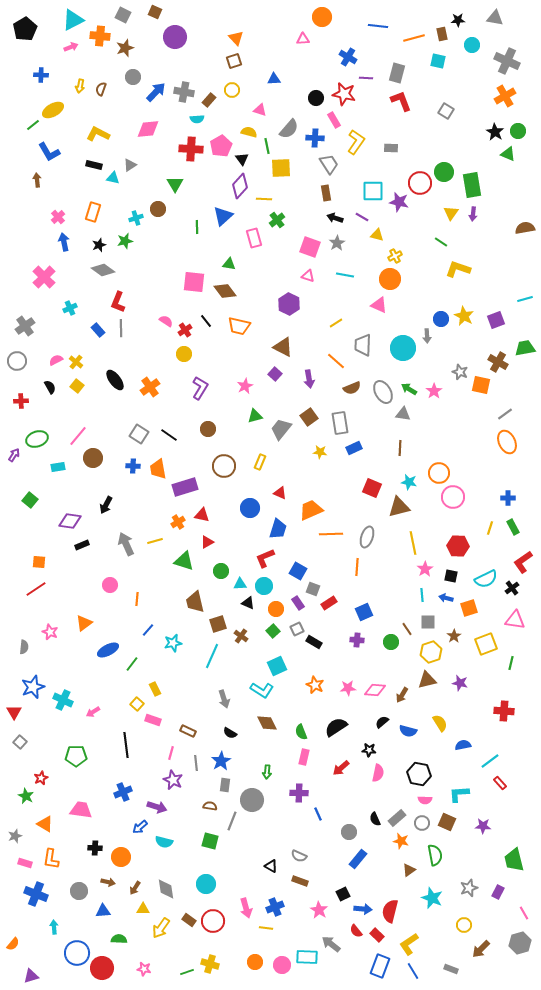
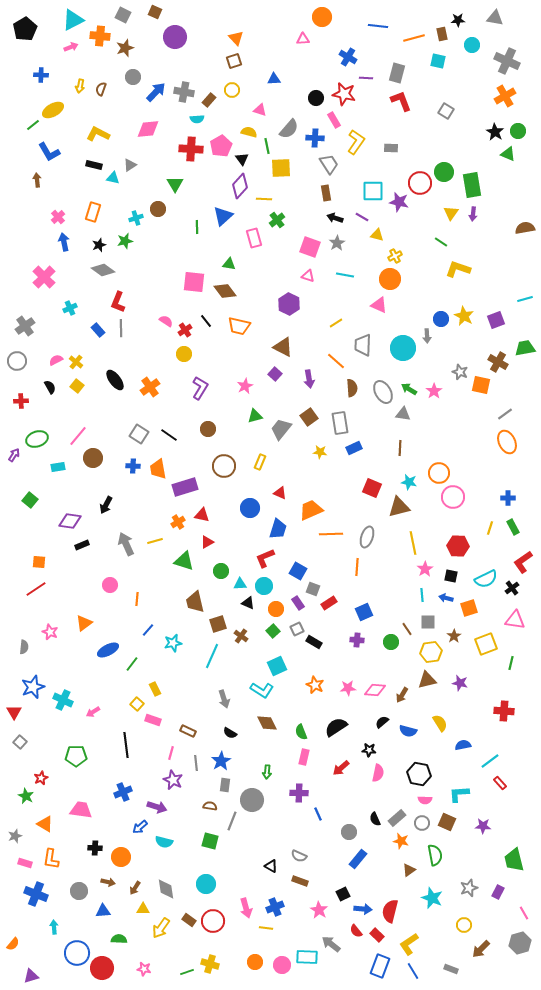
brown semicircle at (352, 388): rotated 72 degrees counterclockwise
yellow hexagon at (431, 652): rotated 10 degrees clockwise
